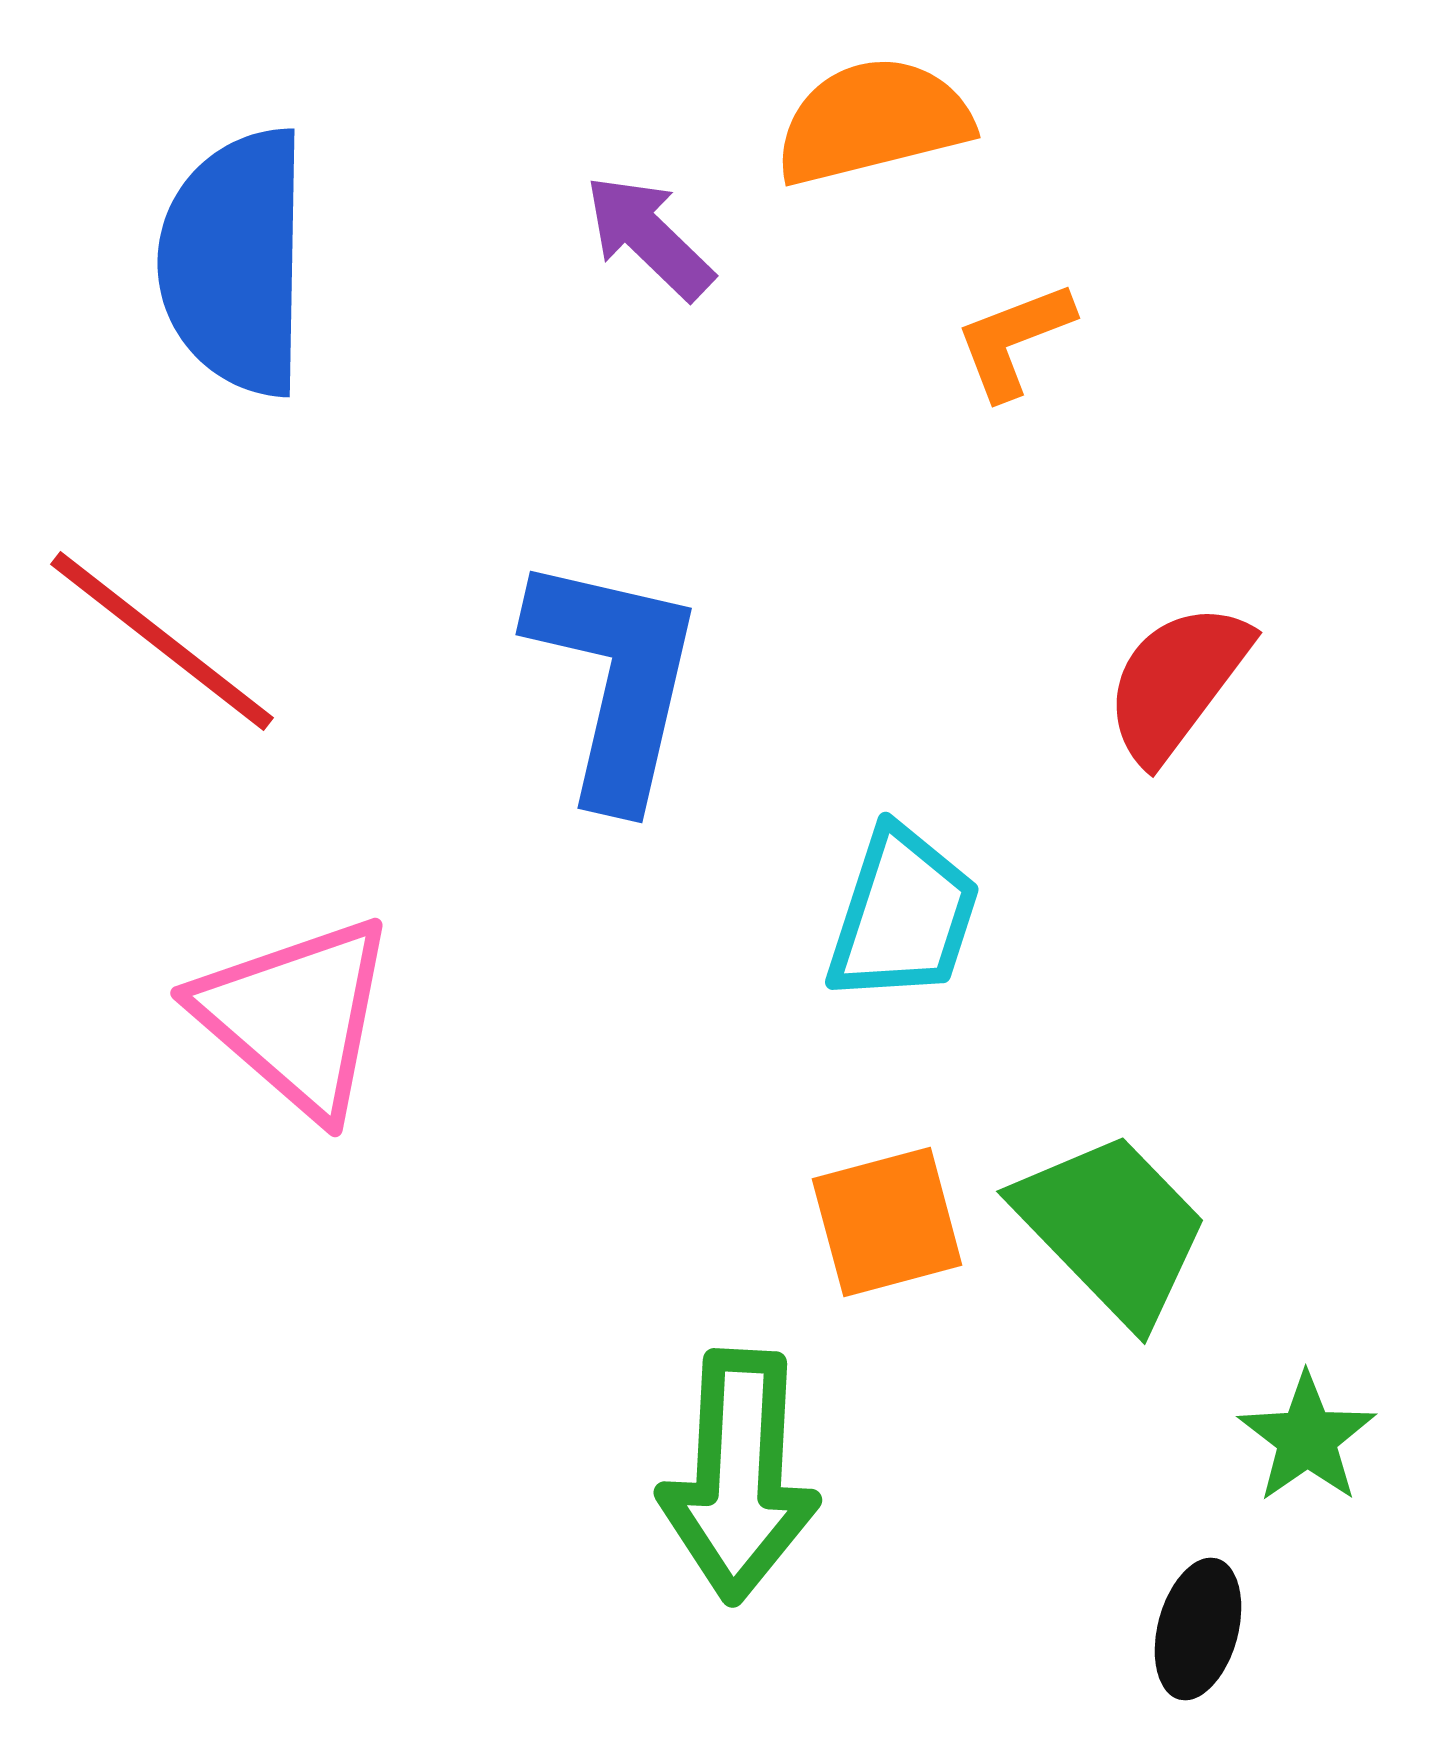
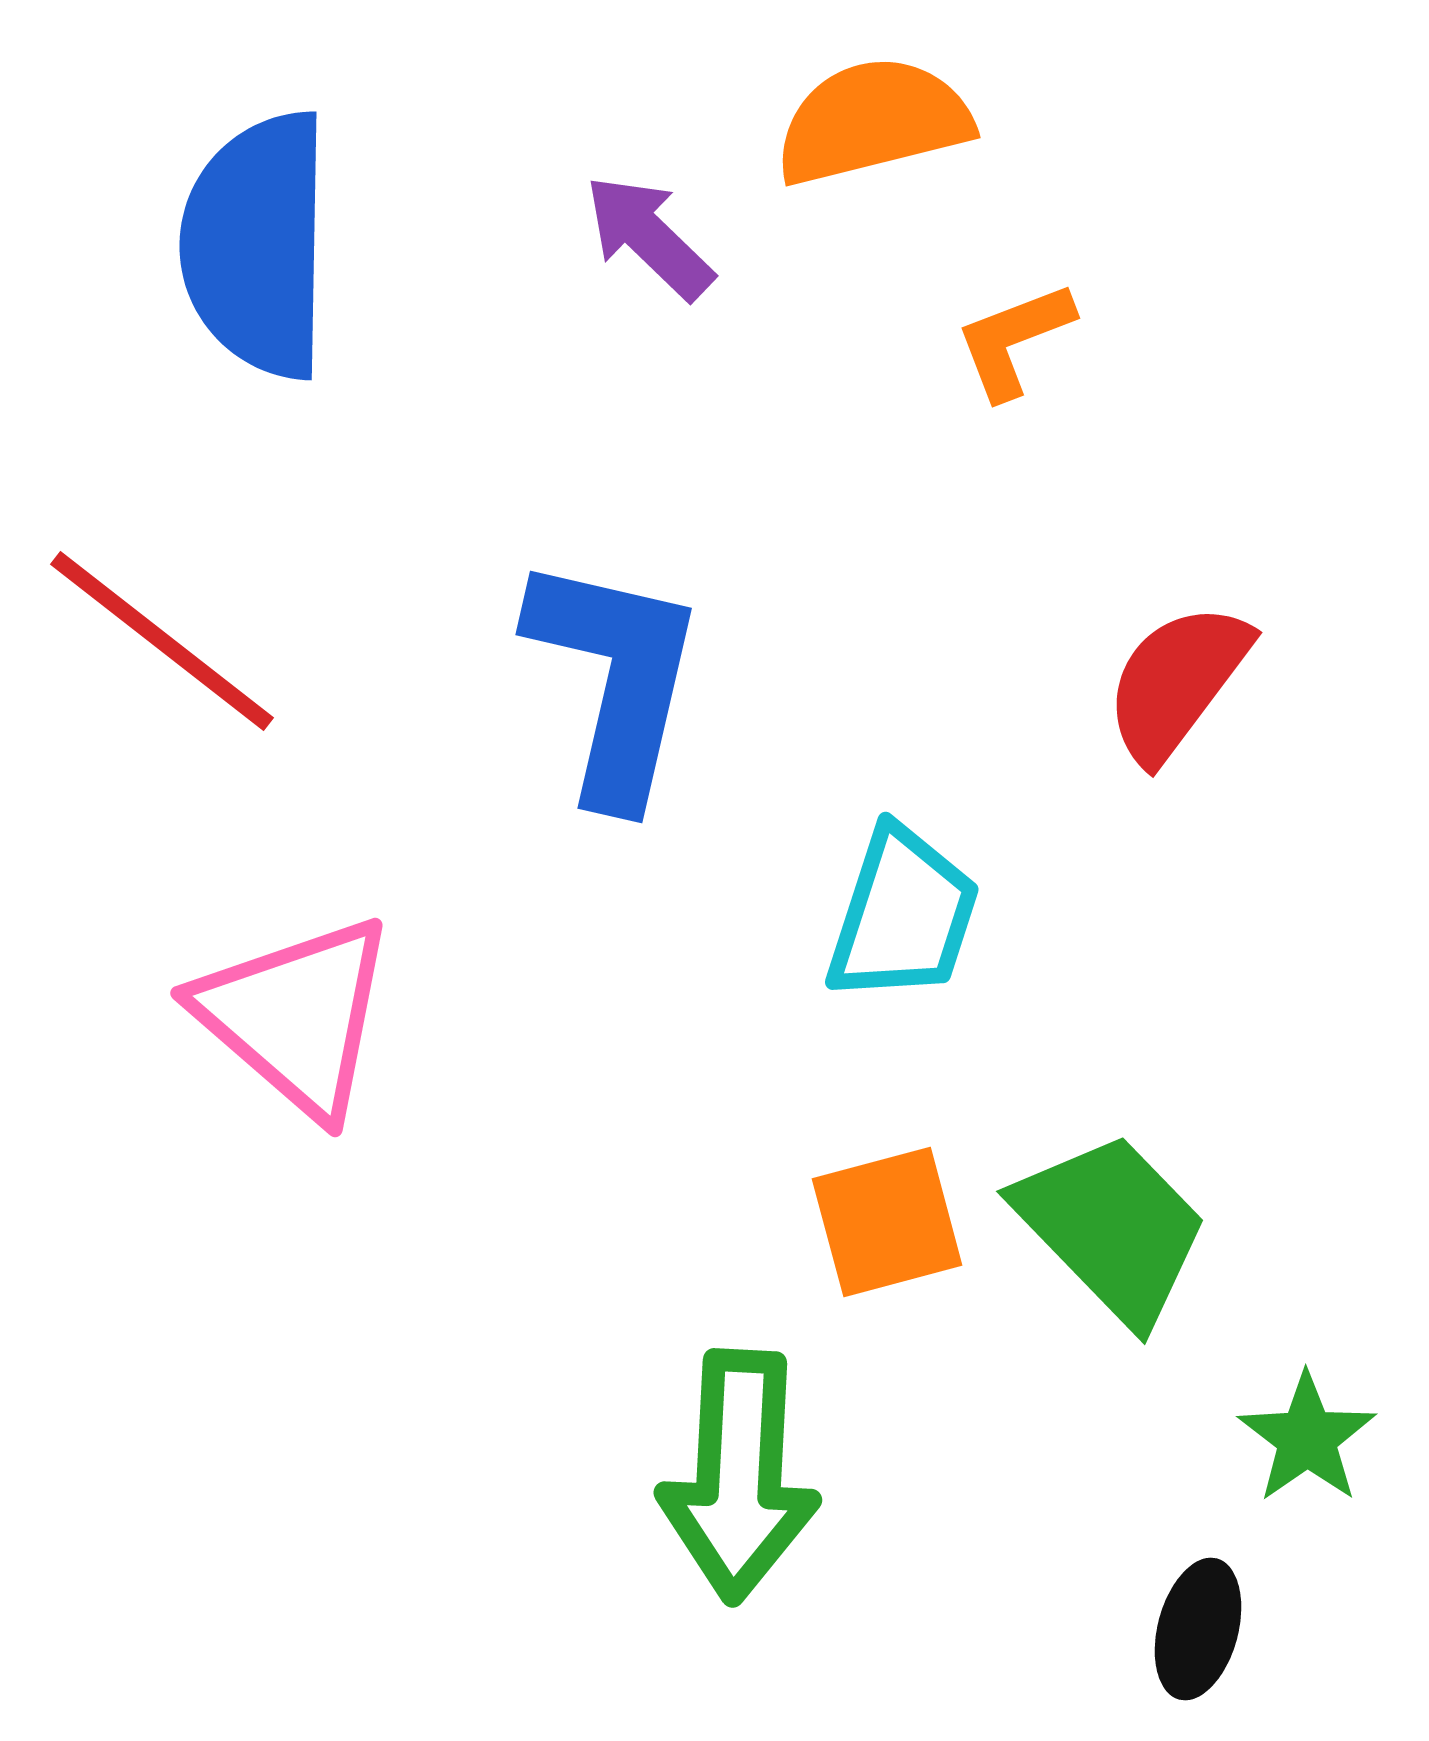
blue semicircle: moved 22 px right, 17 px up
